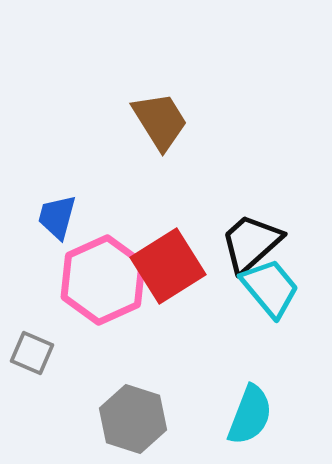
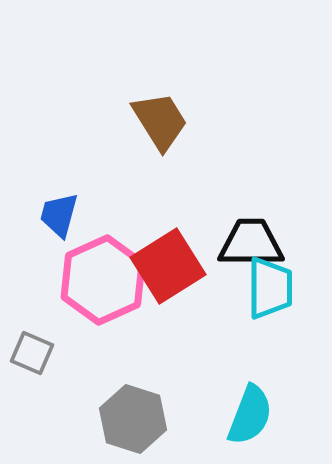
blue trapezoid: moved 2 px right, 2 px up
black trapezoid: rotated 42 degrees clockwise
cyan trapezoid: rotated 40 degrees clockwise
